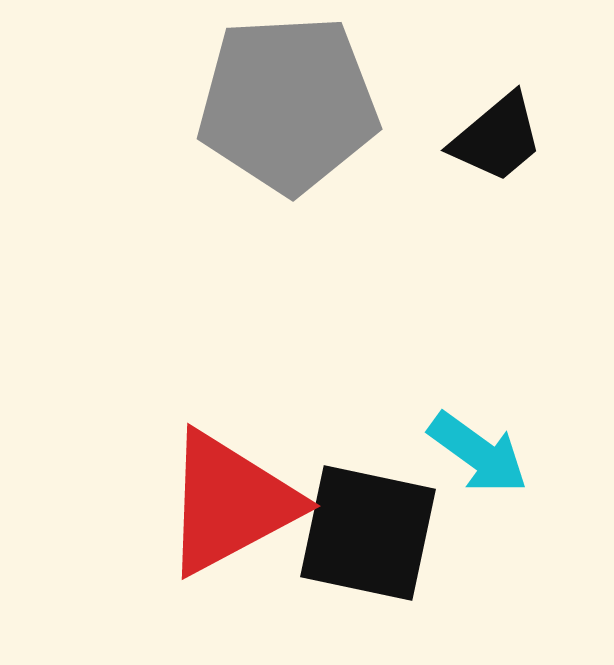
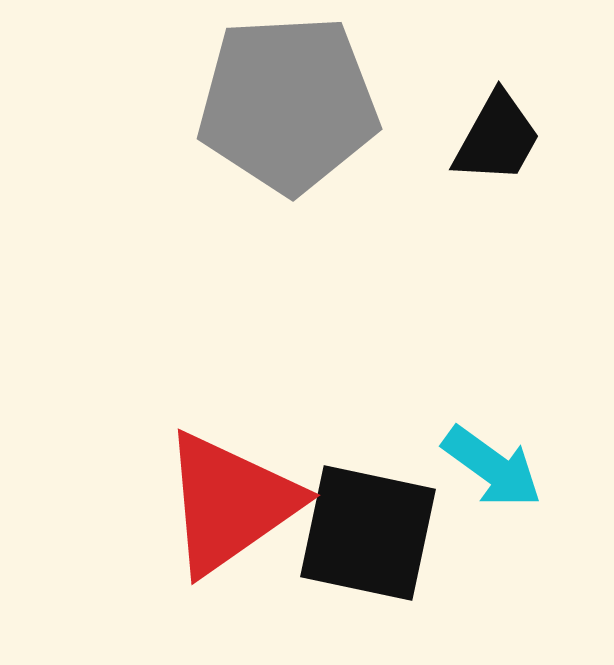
black trapezoid: rotated 21 degrees counterclockwise
cyan arrow: moved 14 px right, 14 px down
red triangle: rotated 7 degrees counterclockwise
